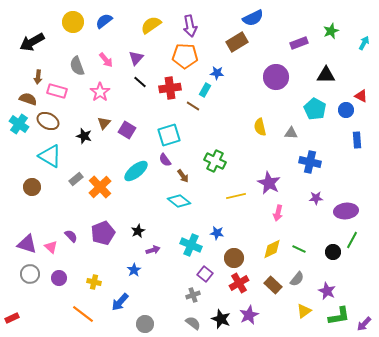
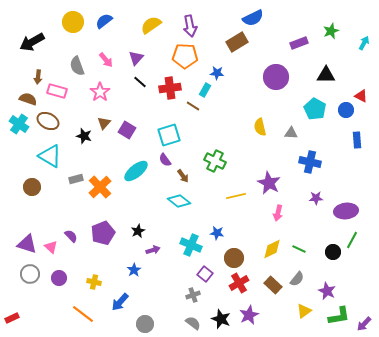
gray rectangle at (76, 179): rotated 24 degrees clockwise
